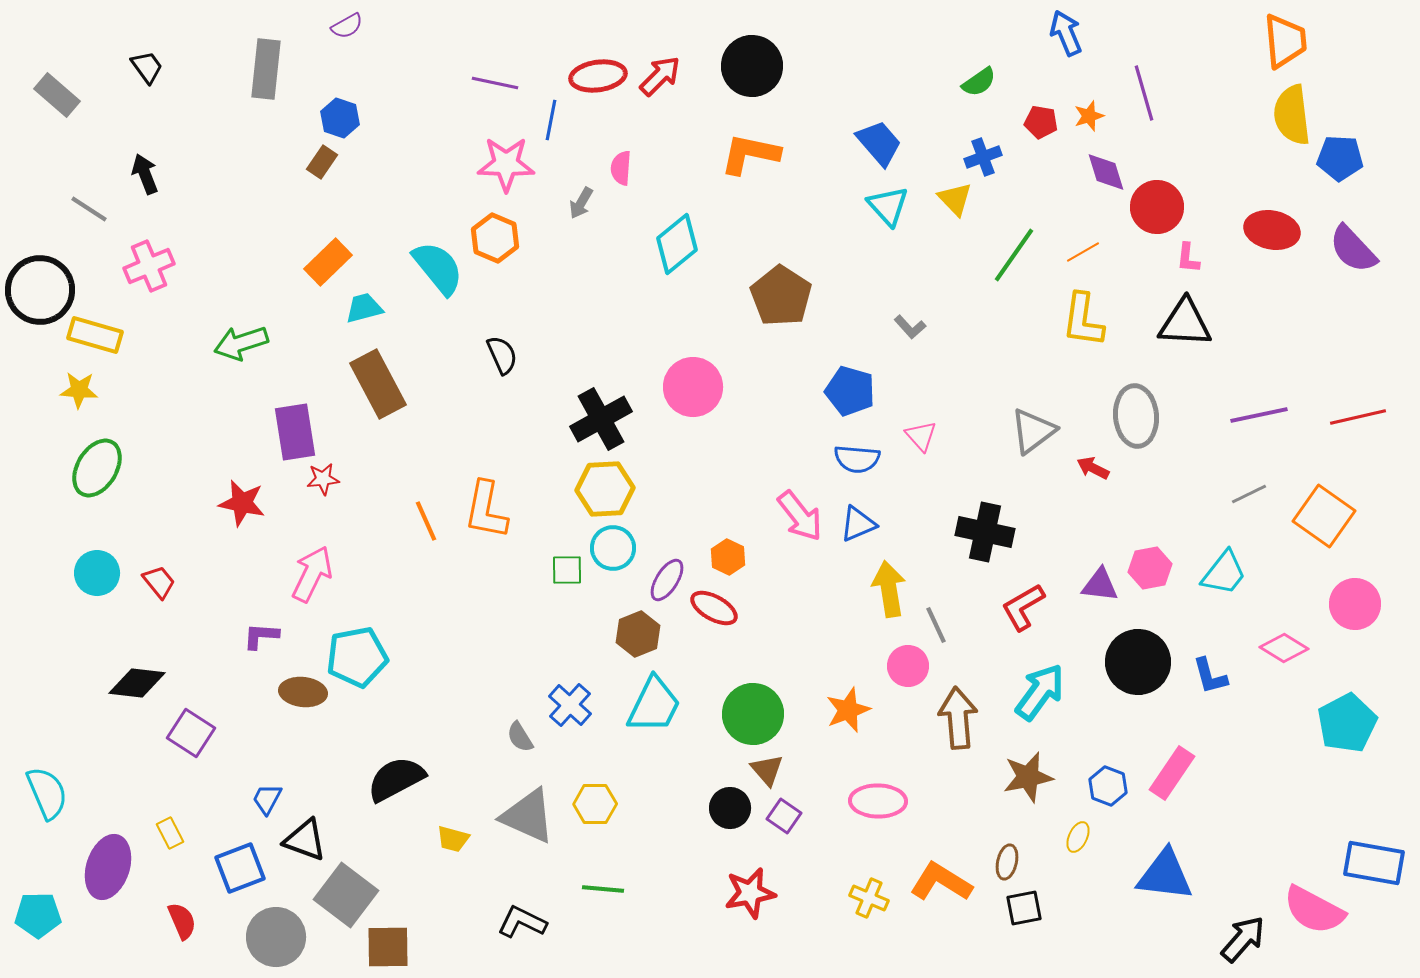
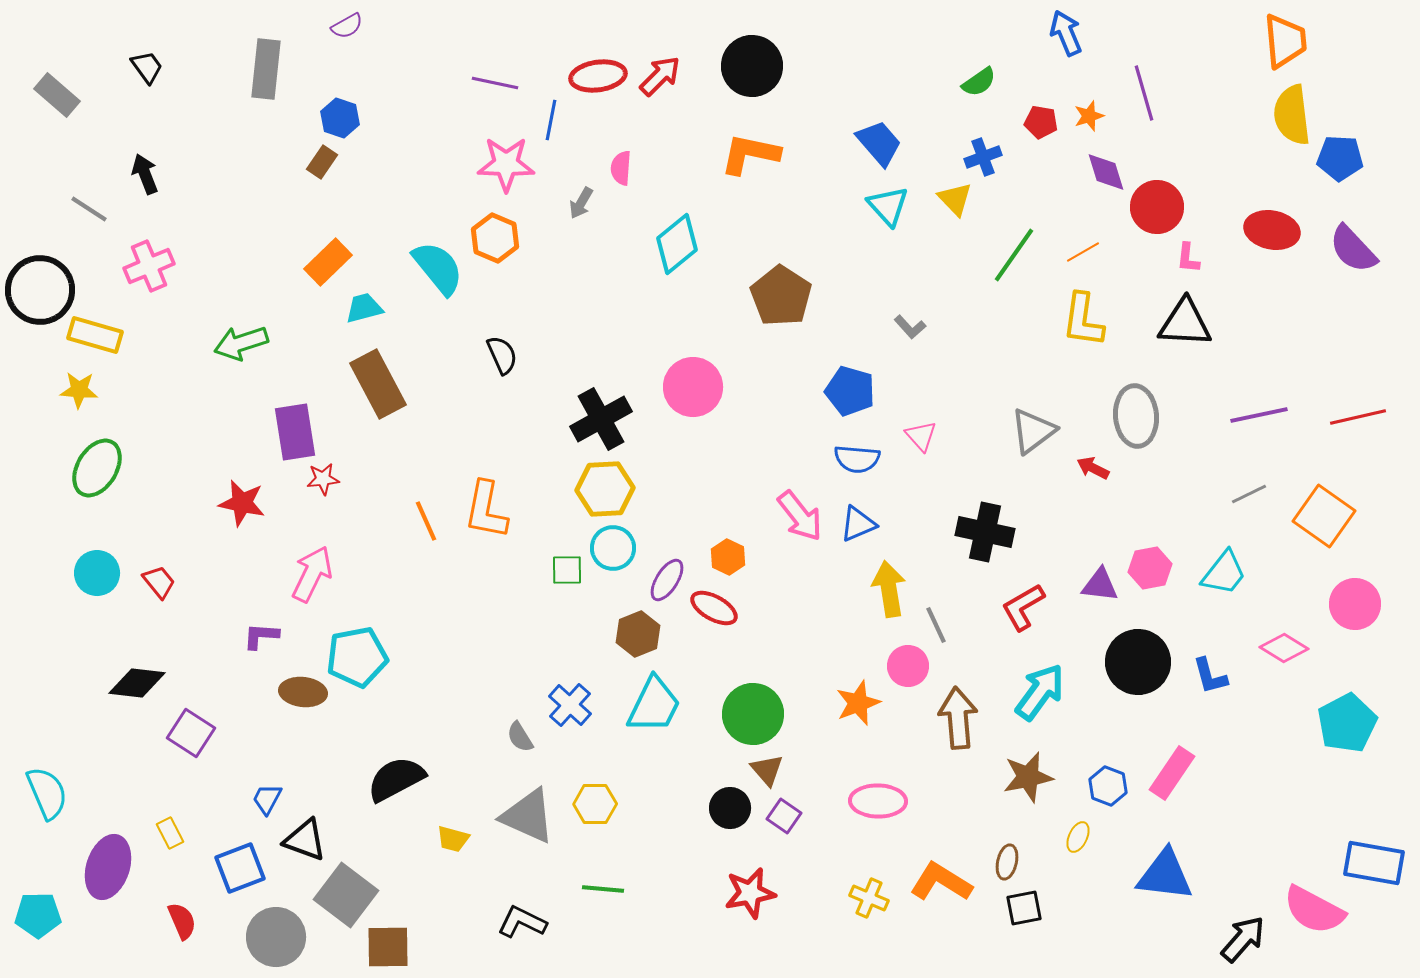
orange star at (848, 710): moved 10 px right, 7 px up
